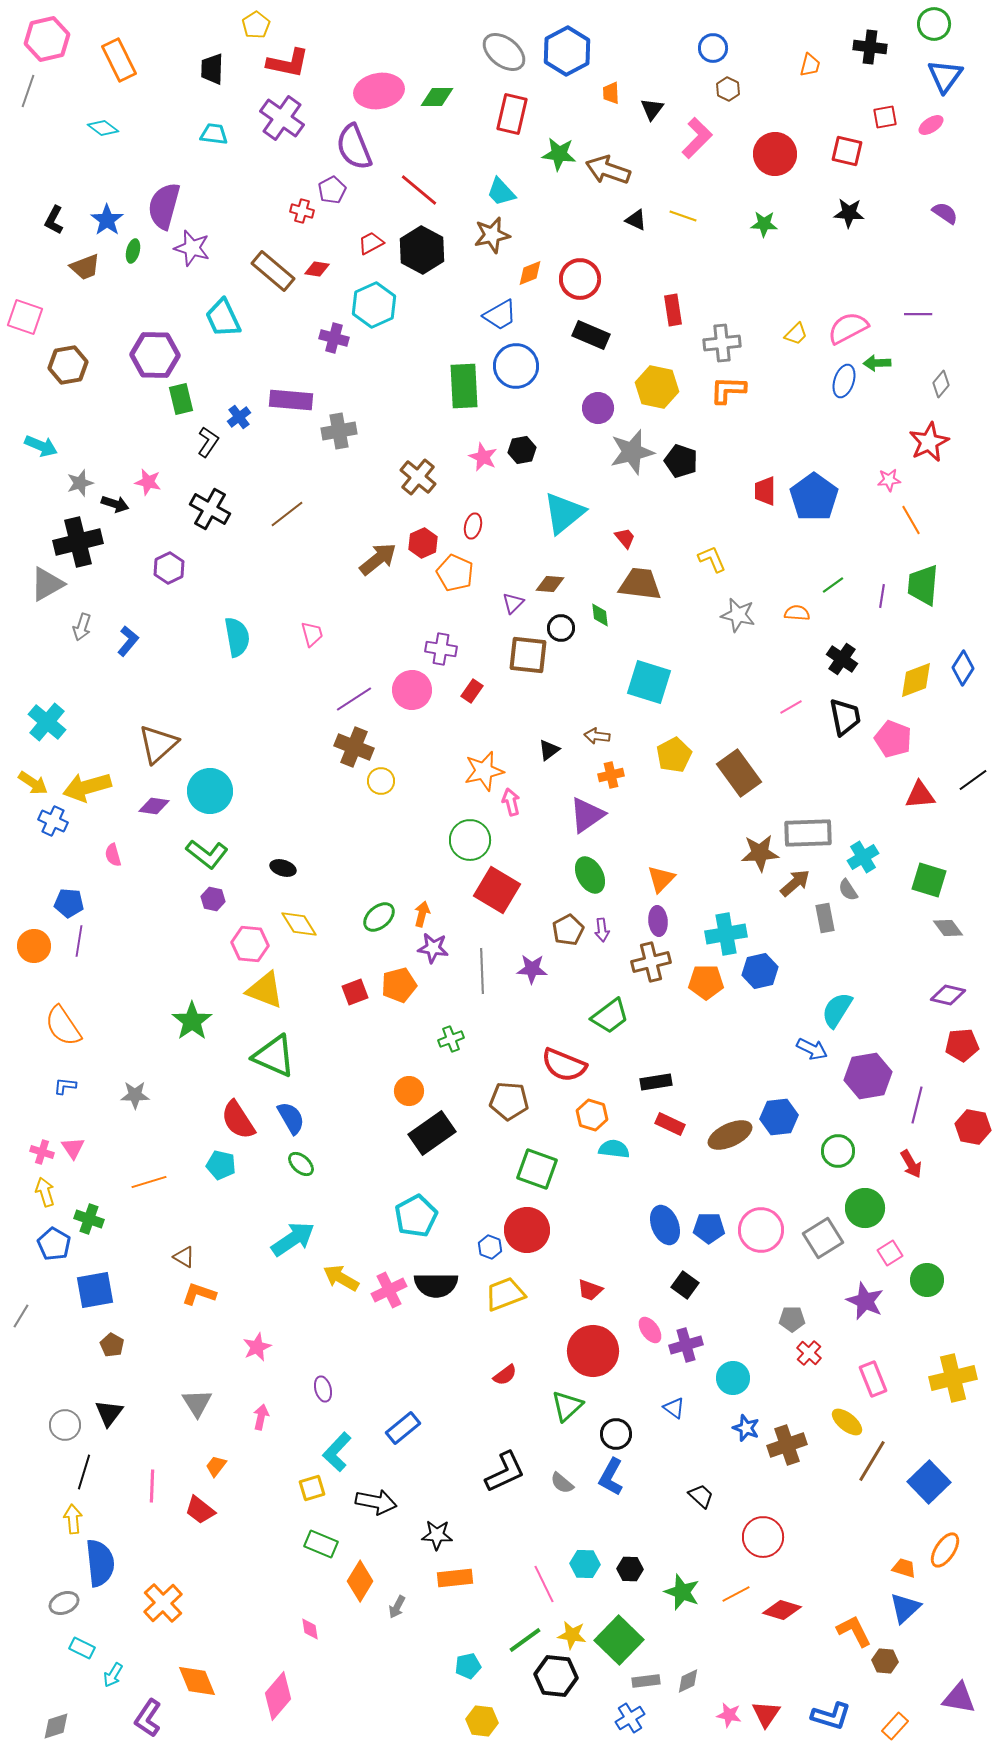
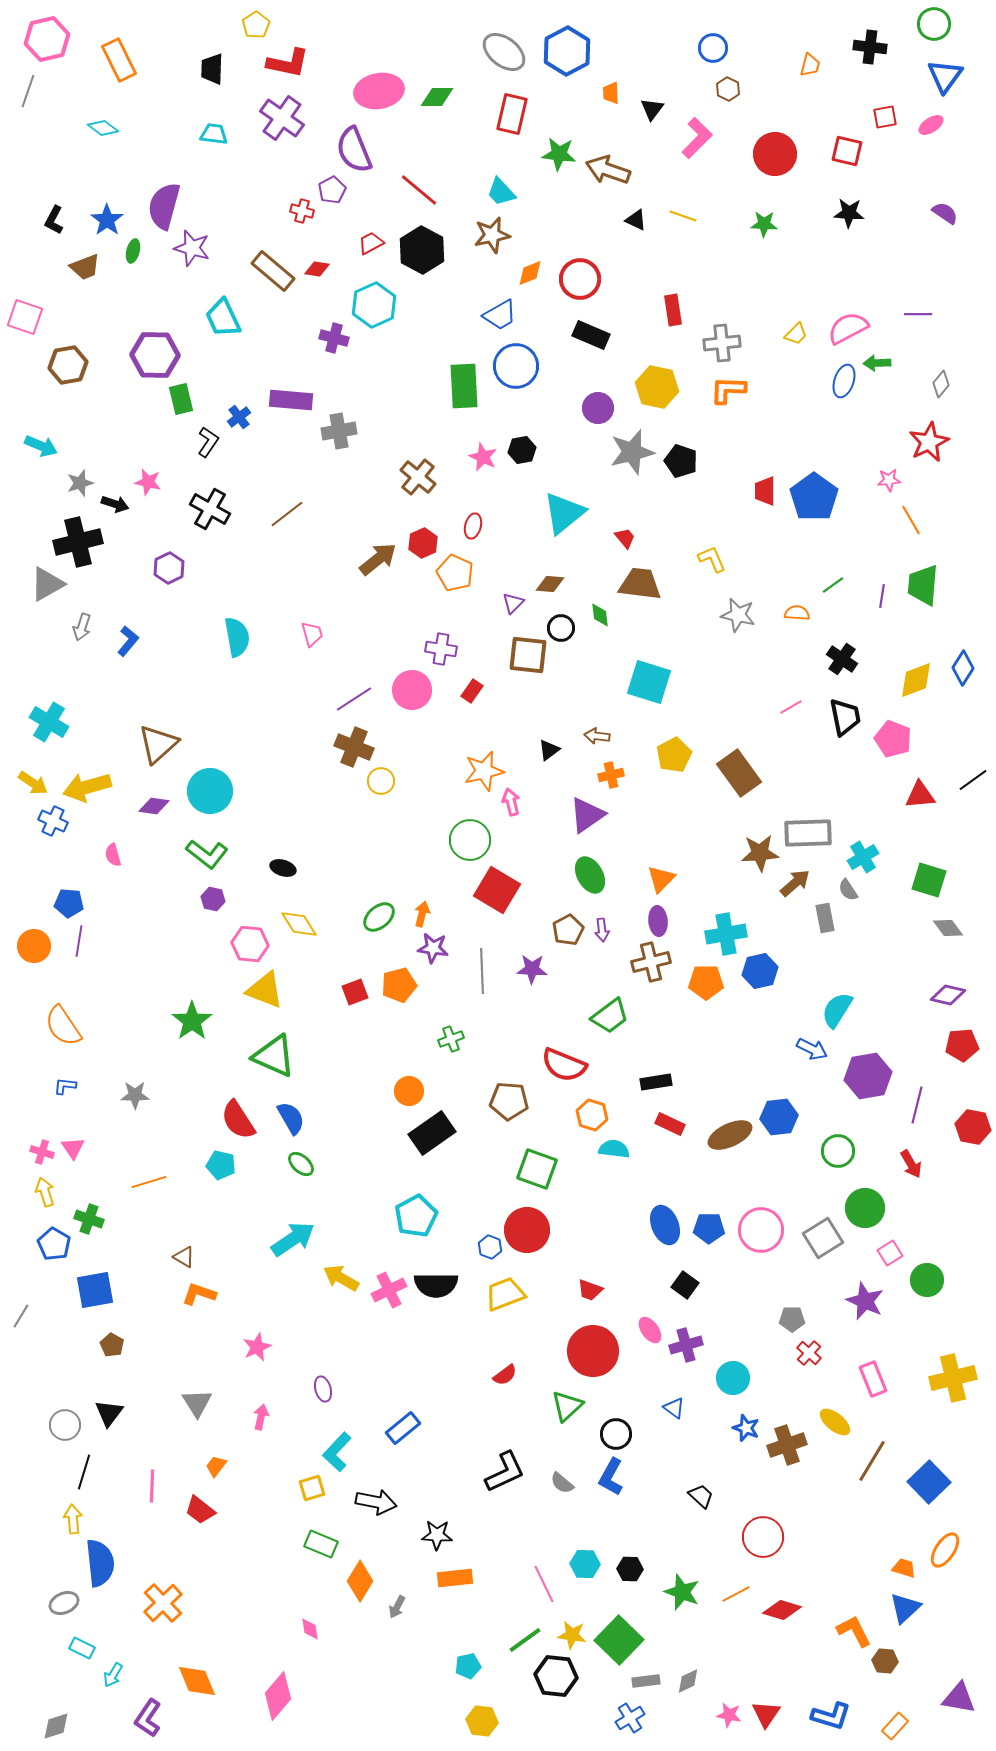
purple semicircle at (354, 147): moved 3 px down
cyan cross at (47, 722): moved 2 px right; rotated 9 degrees counterclockwise
yellow ellipse at (847, 1422): moved 12 px left
